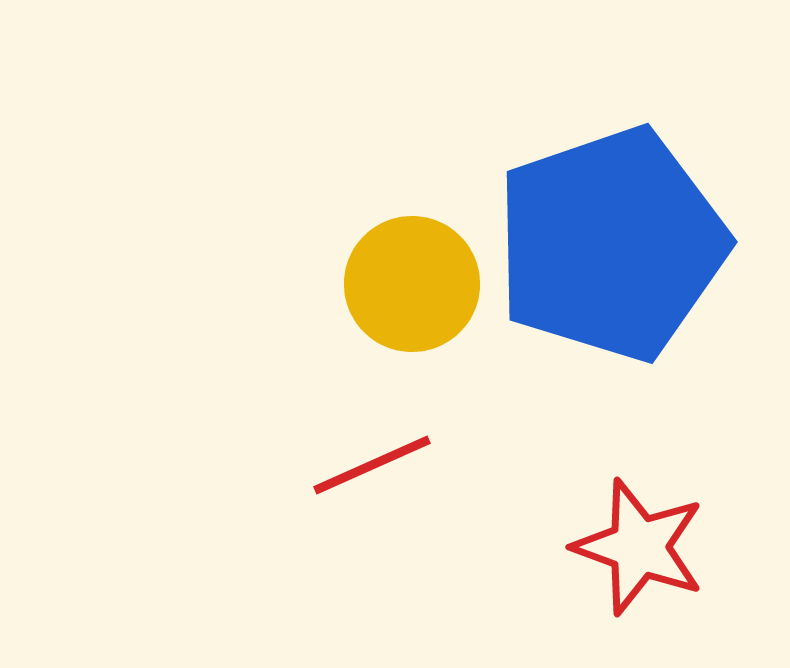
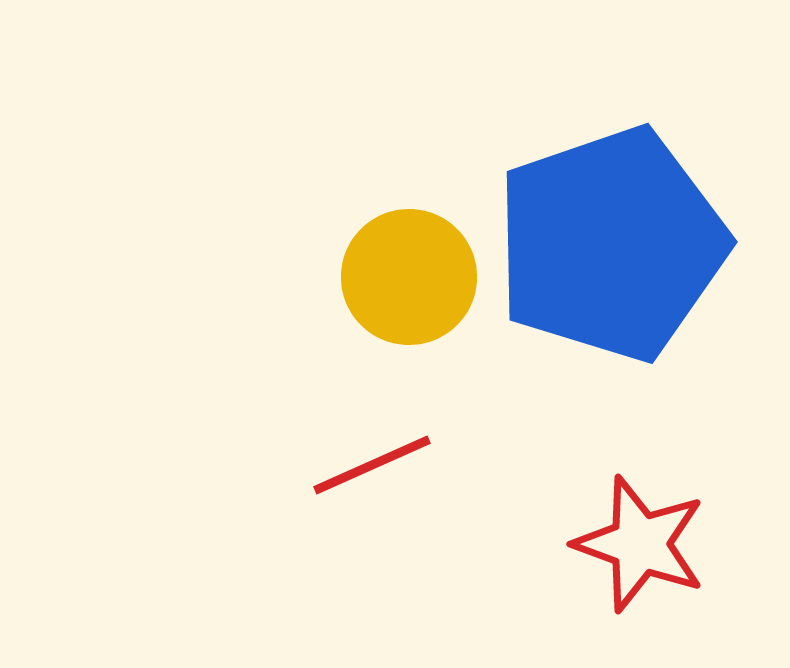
yellow circle: moved 3 px left, 7 px up
red star: moved 1 px right, 3 px up
